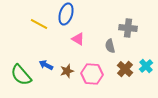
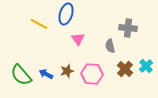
pink triangle: rotated 24 degrees clockwise
blue arrow: moved 9 px down
